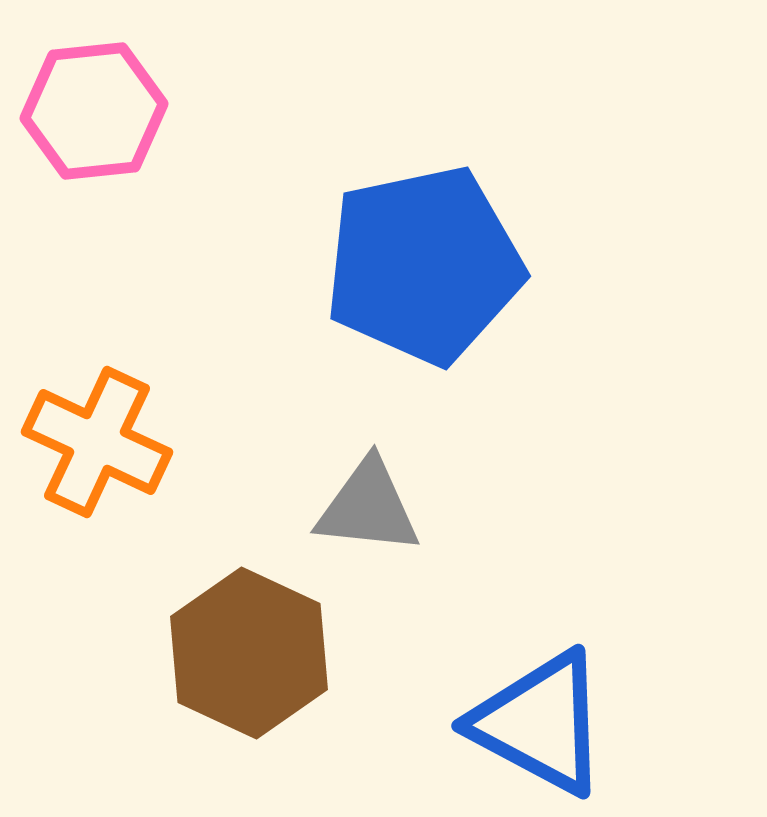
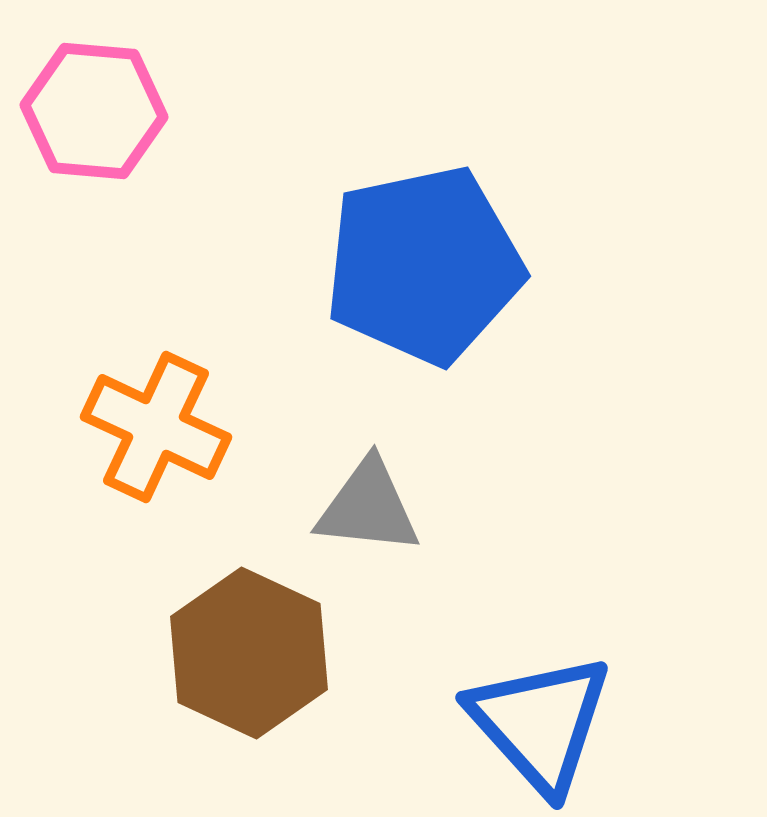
pink hexagon: rotated 11 degrees clockwise
orange cross: moved 59 px right, 15 px up
blue triangle: rotated 20 degrees clockwise
